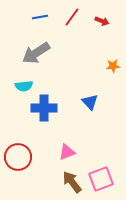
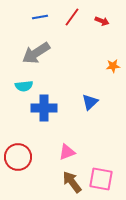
blue triangle: rotated 30 degrees clockwise
pink square: rotated 30 degrees clockwise
